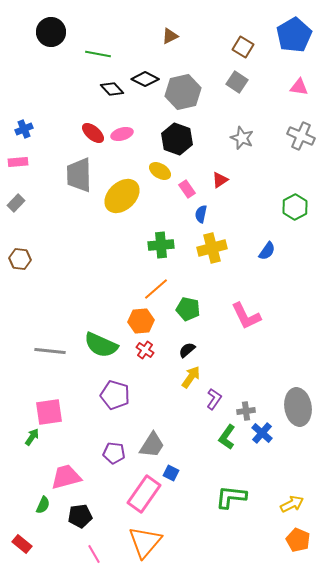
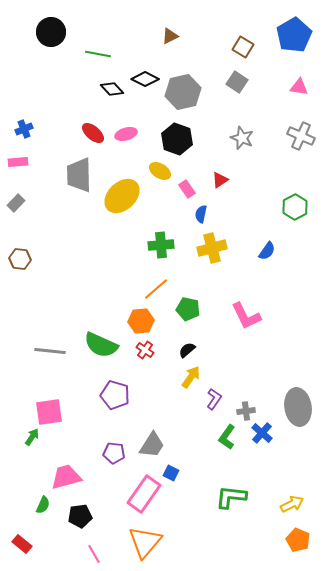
pink ellipse at (122, 134): moved 4 px right
